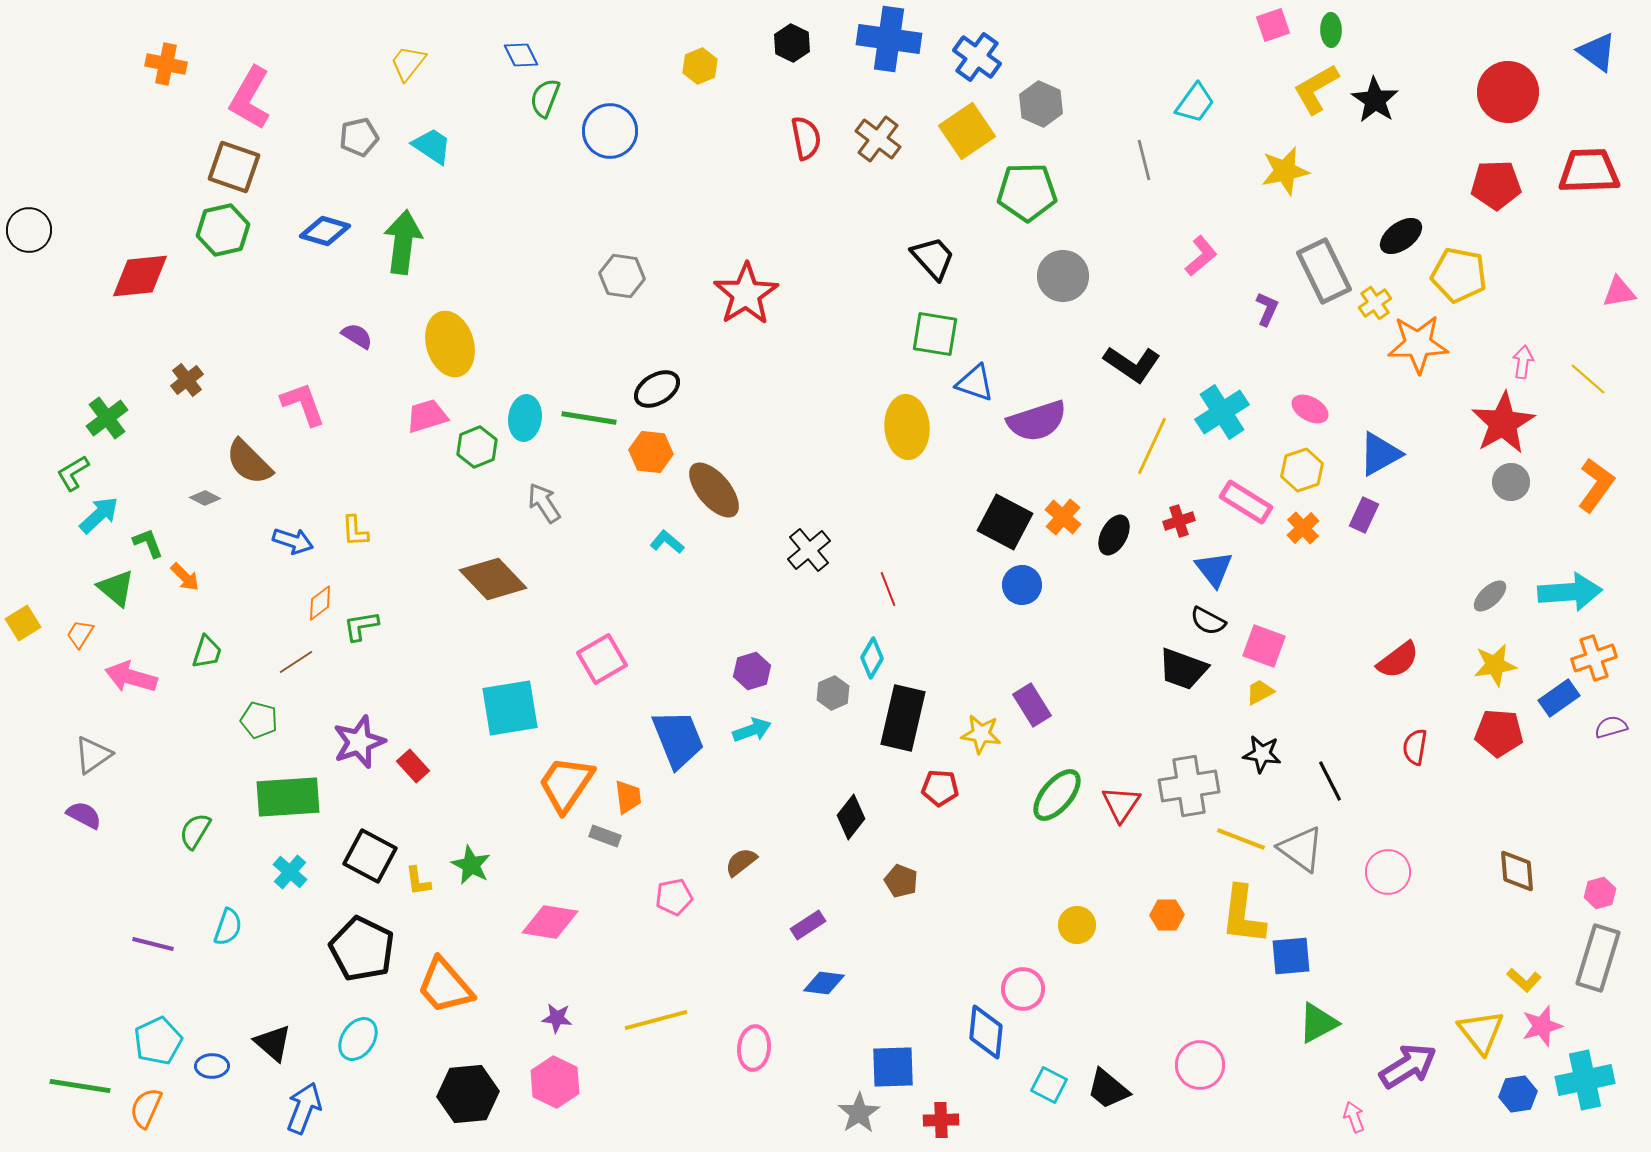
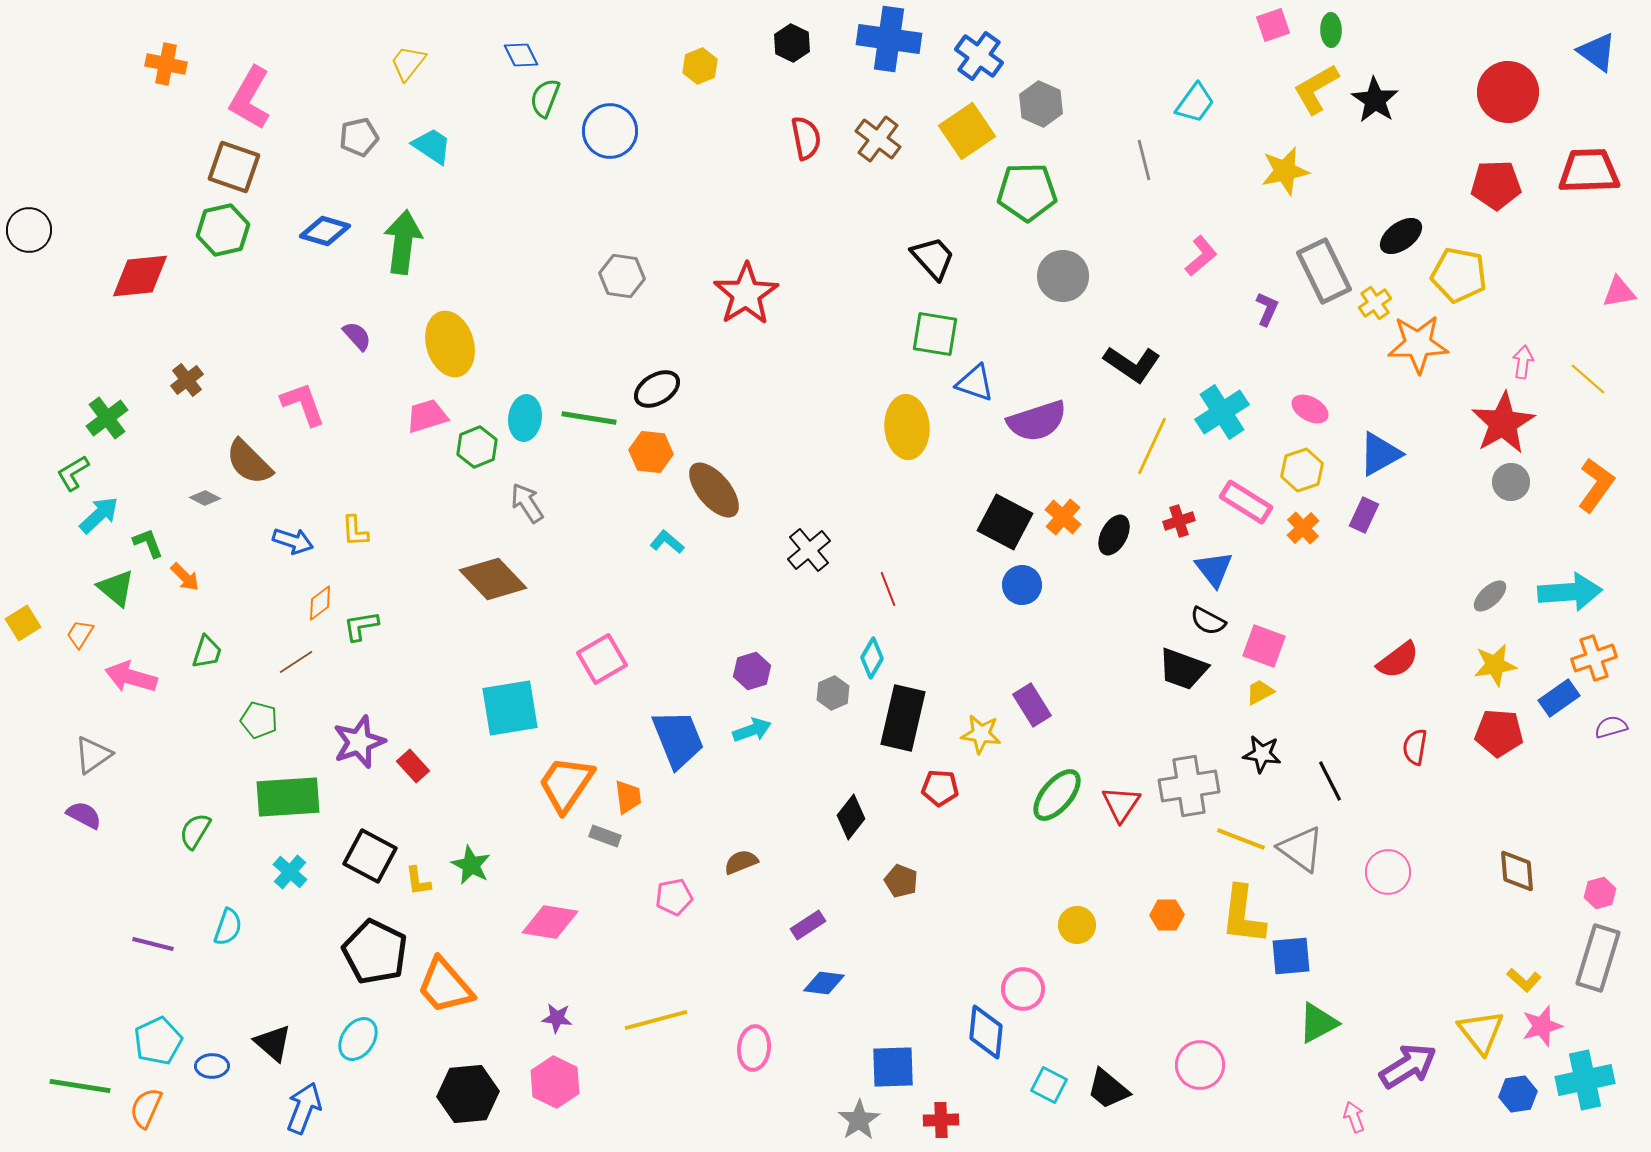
blue cross at (977, 57): moved 2 px right, 1 px up
purple semicircle at (357, 336): rotated 16 degrees clockwise
gray arrow at (544, 503): moved 17 px left
brown semicircle at (741, 862): rotated 16 degrees clockwise
black pentagon at (362, 949): moved 13 px right, 3 px down
gray star at (859, 1113): moved 7 px down
